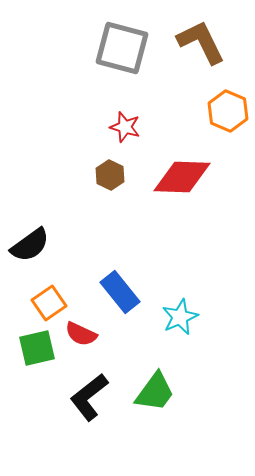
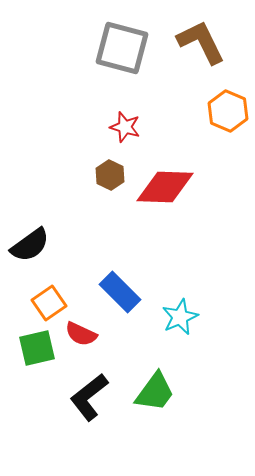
red diamond: moved 17 px left, 10 px down
blue rectangle: rotated 6 degrees counterclockwise
